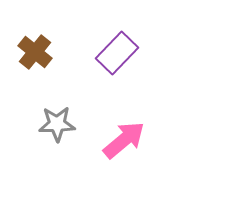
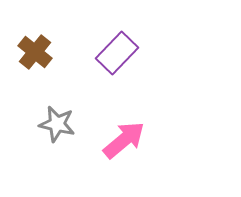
gray star: rotated 15 degrees clockwise
